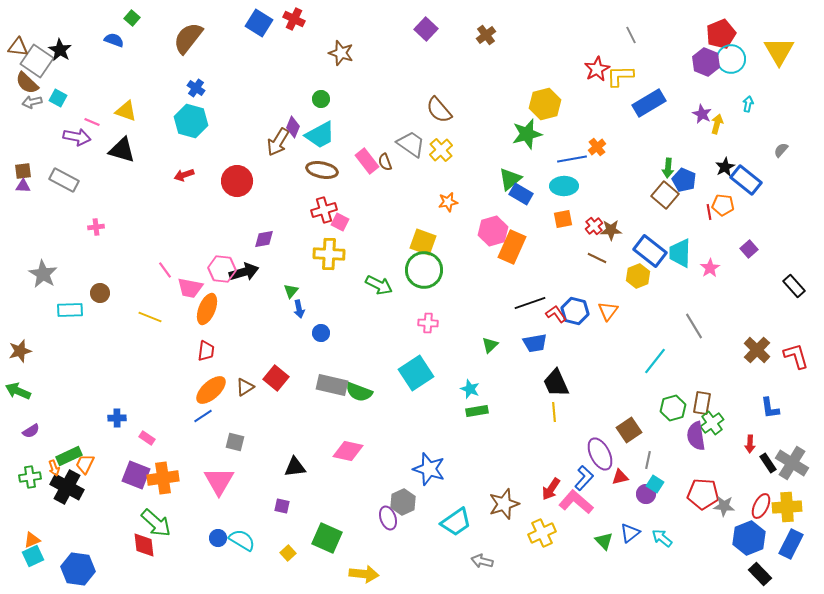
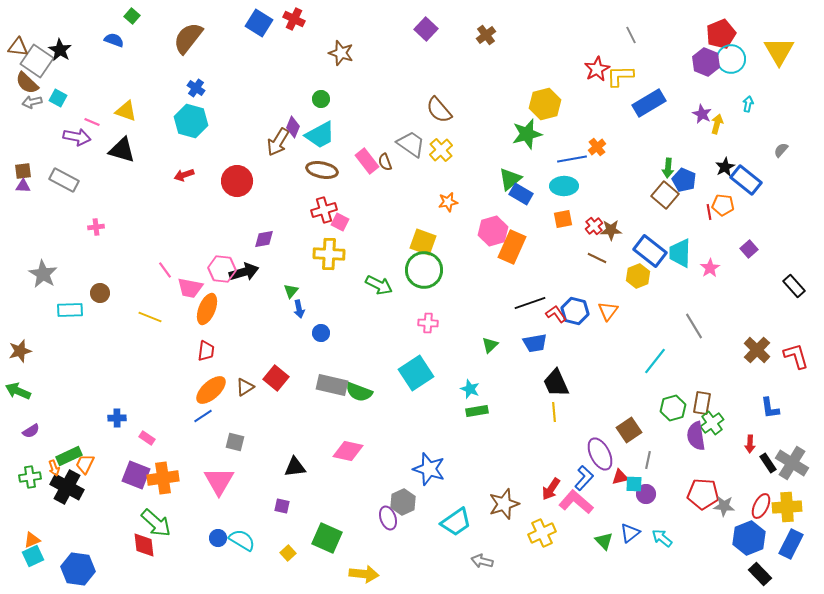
green square at (132, 18): moved 2 px up
cyan square at (655, 484): moved 21 px left; rotated 30 degrees counterclockwise
